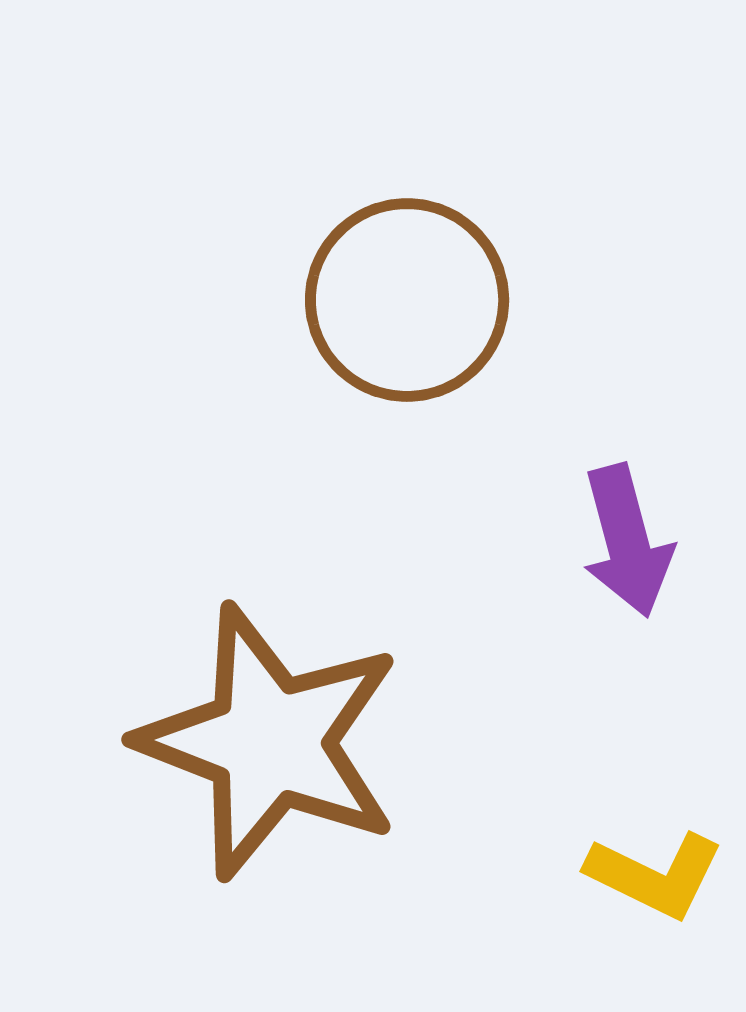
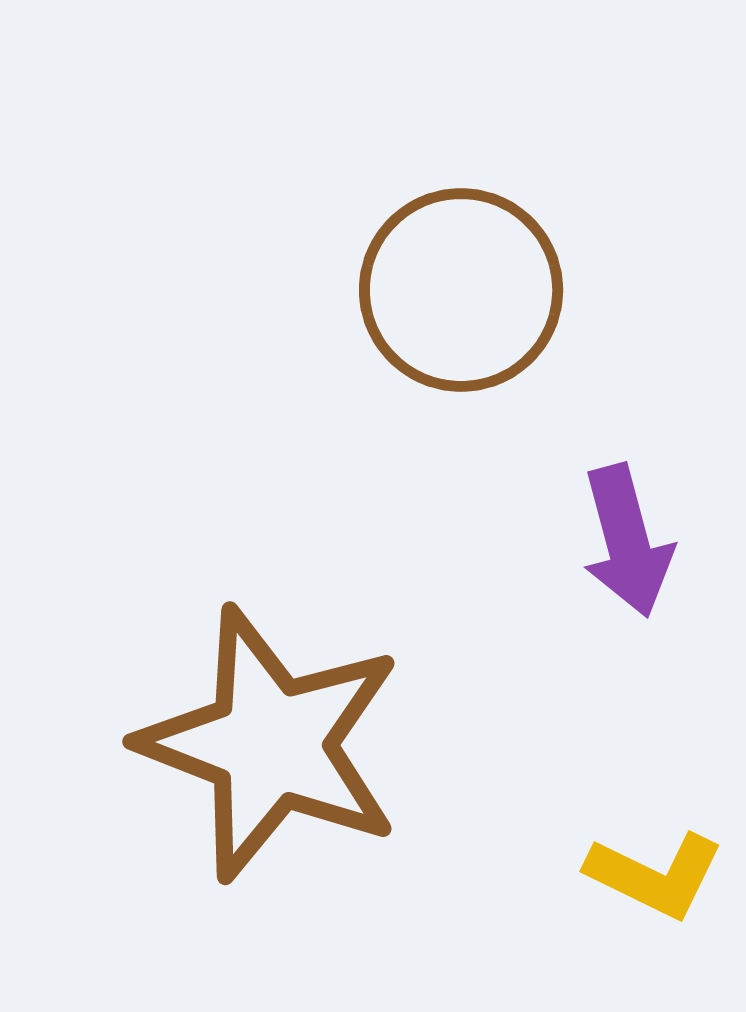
brown circle: moved 54 px right, 10 px up
brown star: moved 1 px right, 2 px down
